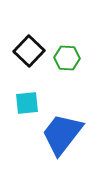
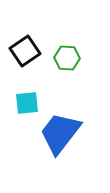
black square: moved 4 px left; rotated 12 degrees clockwise
blue trapezoid: moved 2 px left, 1 px up
